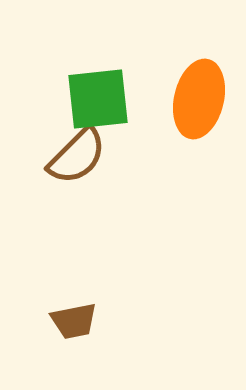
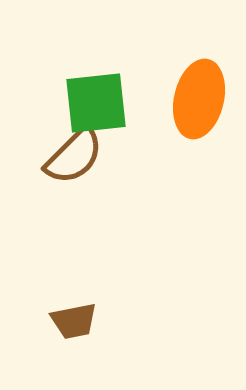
green square: moved 2 px left, 4 px down
brown semicircle: moved 3 px left
